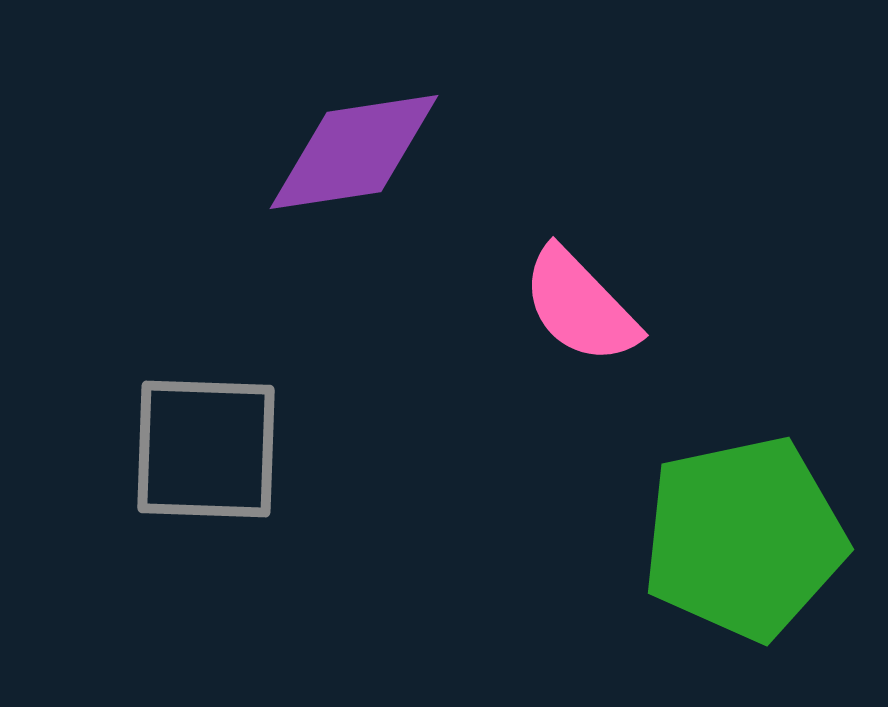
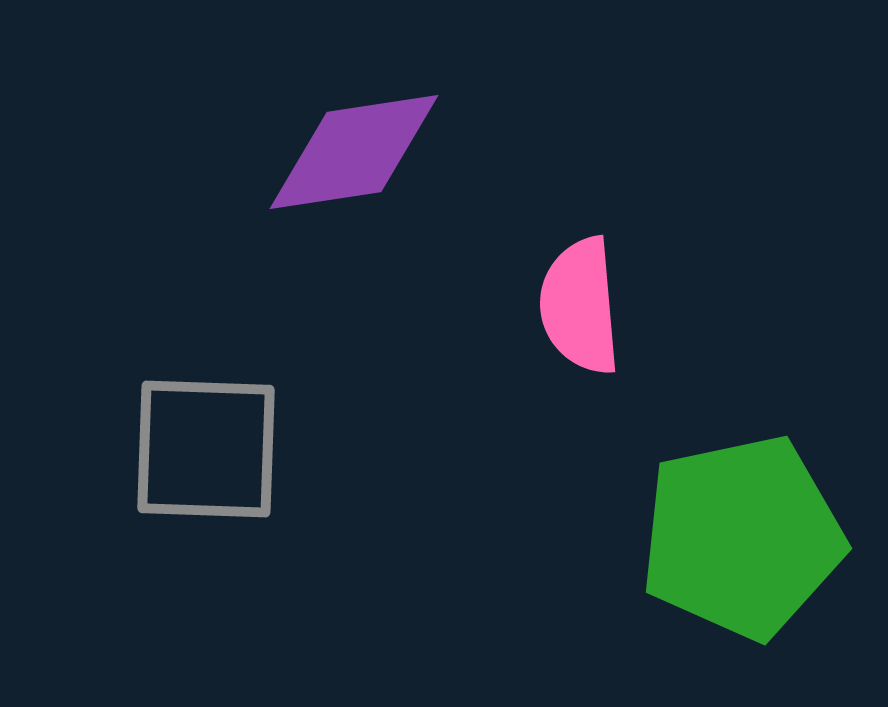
pink semicircle: rotated 39 degrees clockwise
green pentagon: moved 2 px left, 1 px up
